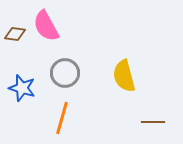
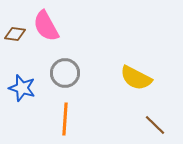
yellow semicircle: moved 12 px right, 2 px down; rotated 48 degrees counterclockwise
orange line: moved 3 px right, 1 px down; rotated 12 degrees counterclockwise
brown line: moved 2 px right, 3 px down; rotated 45 degrees clockwise
